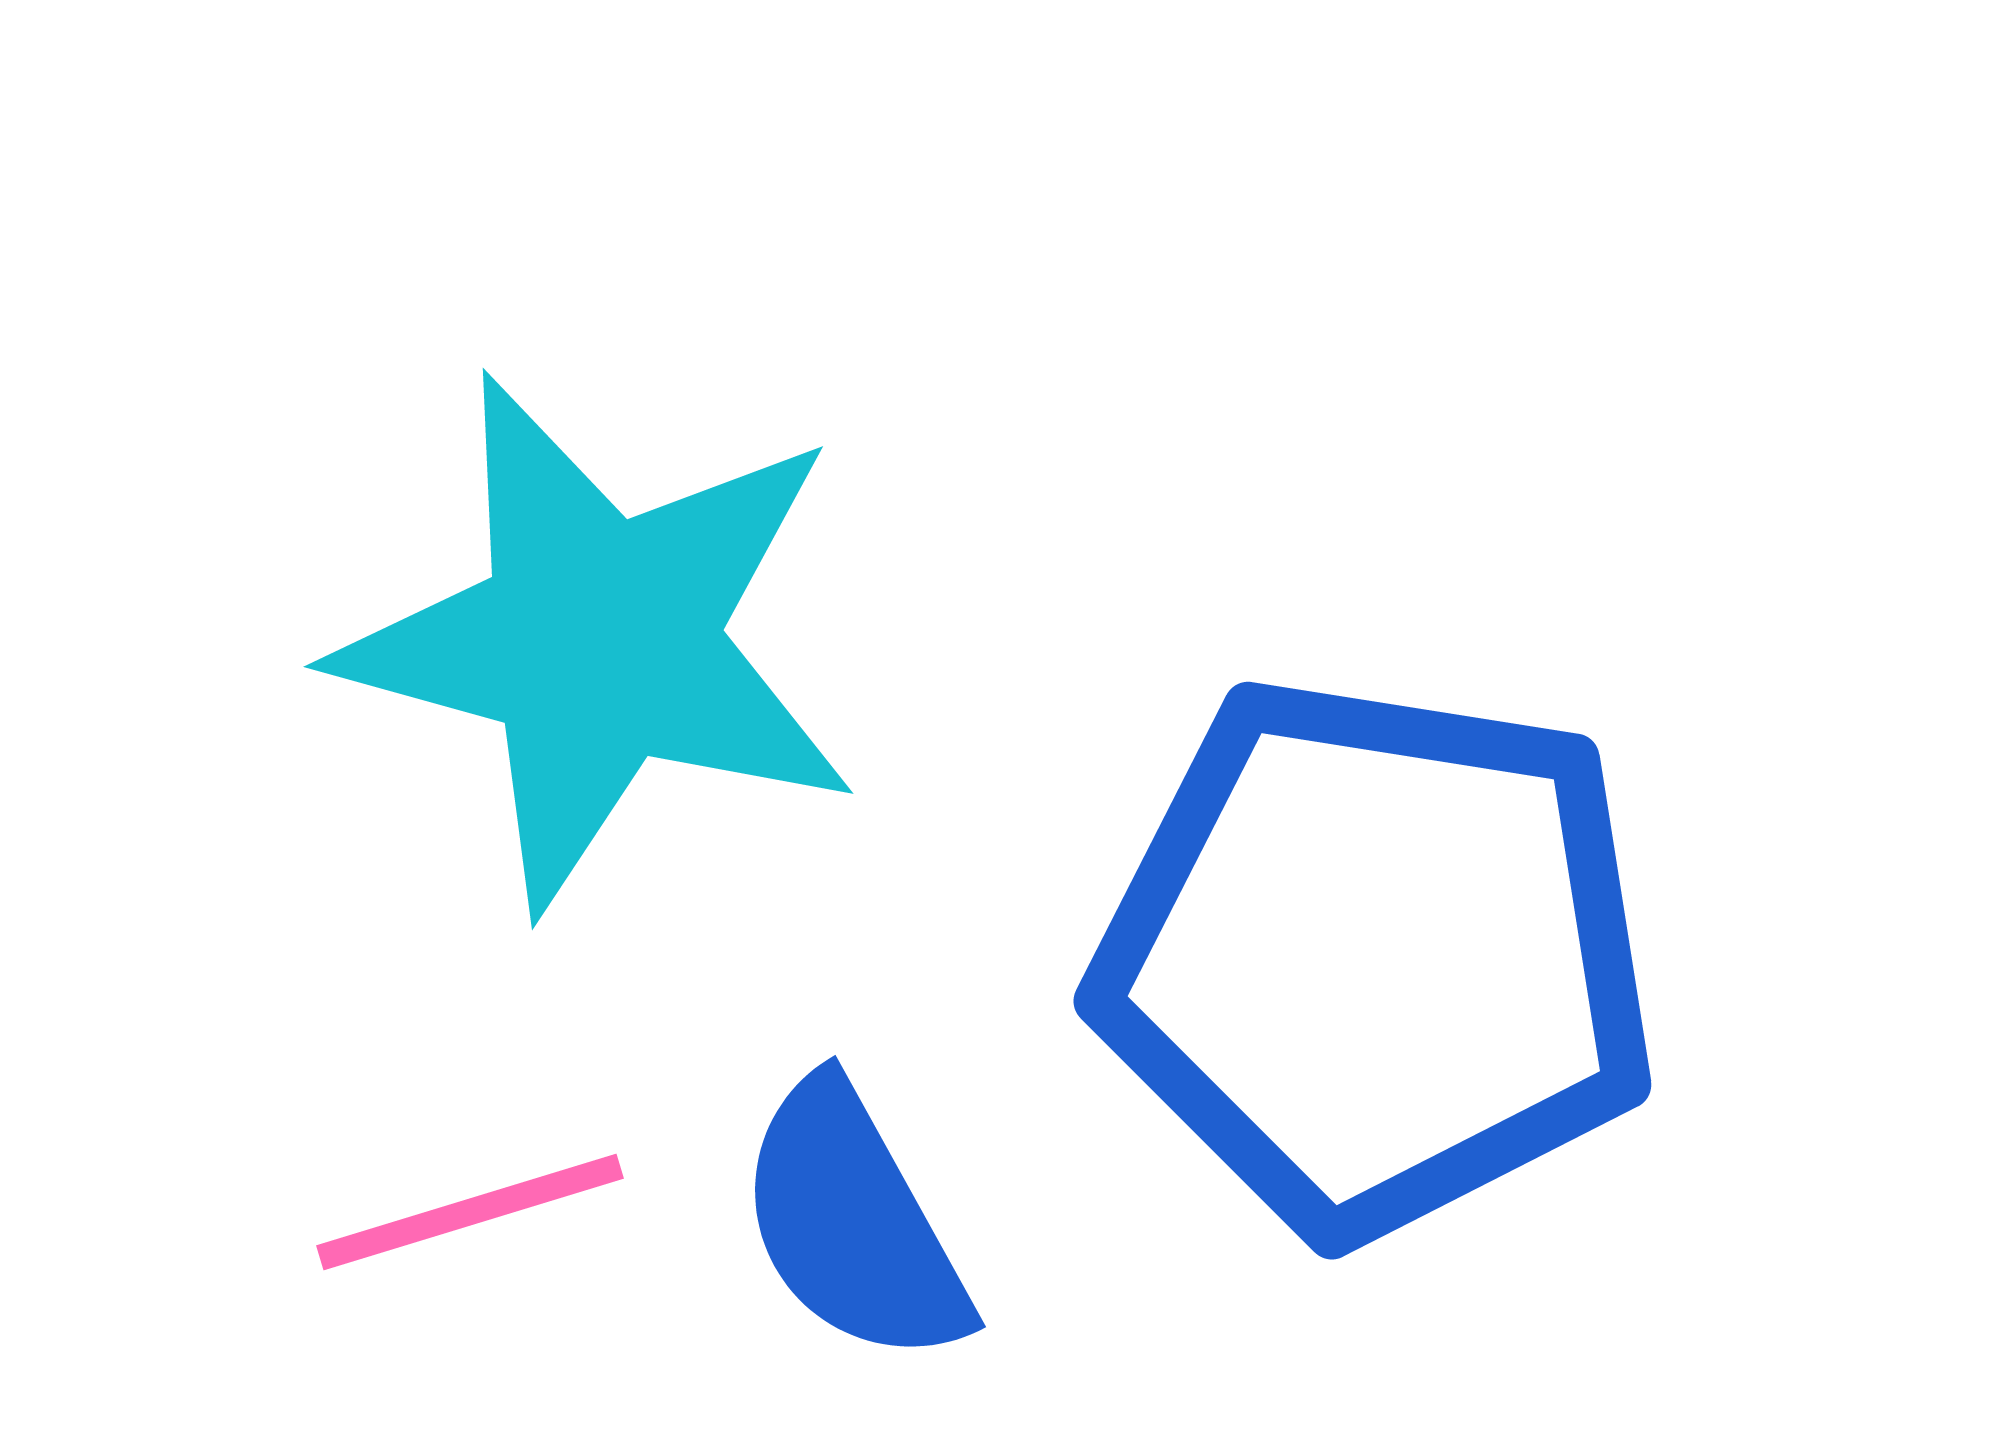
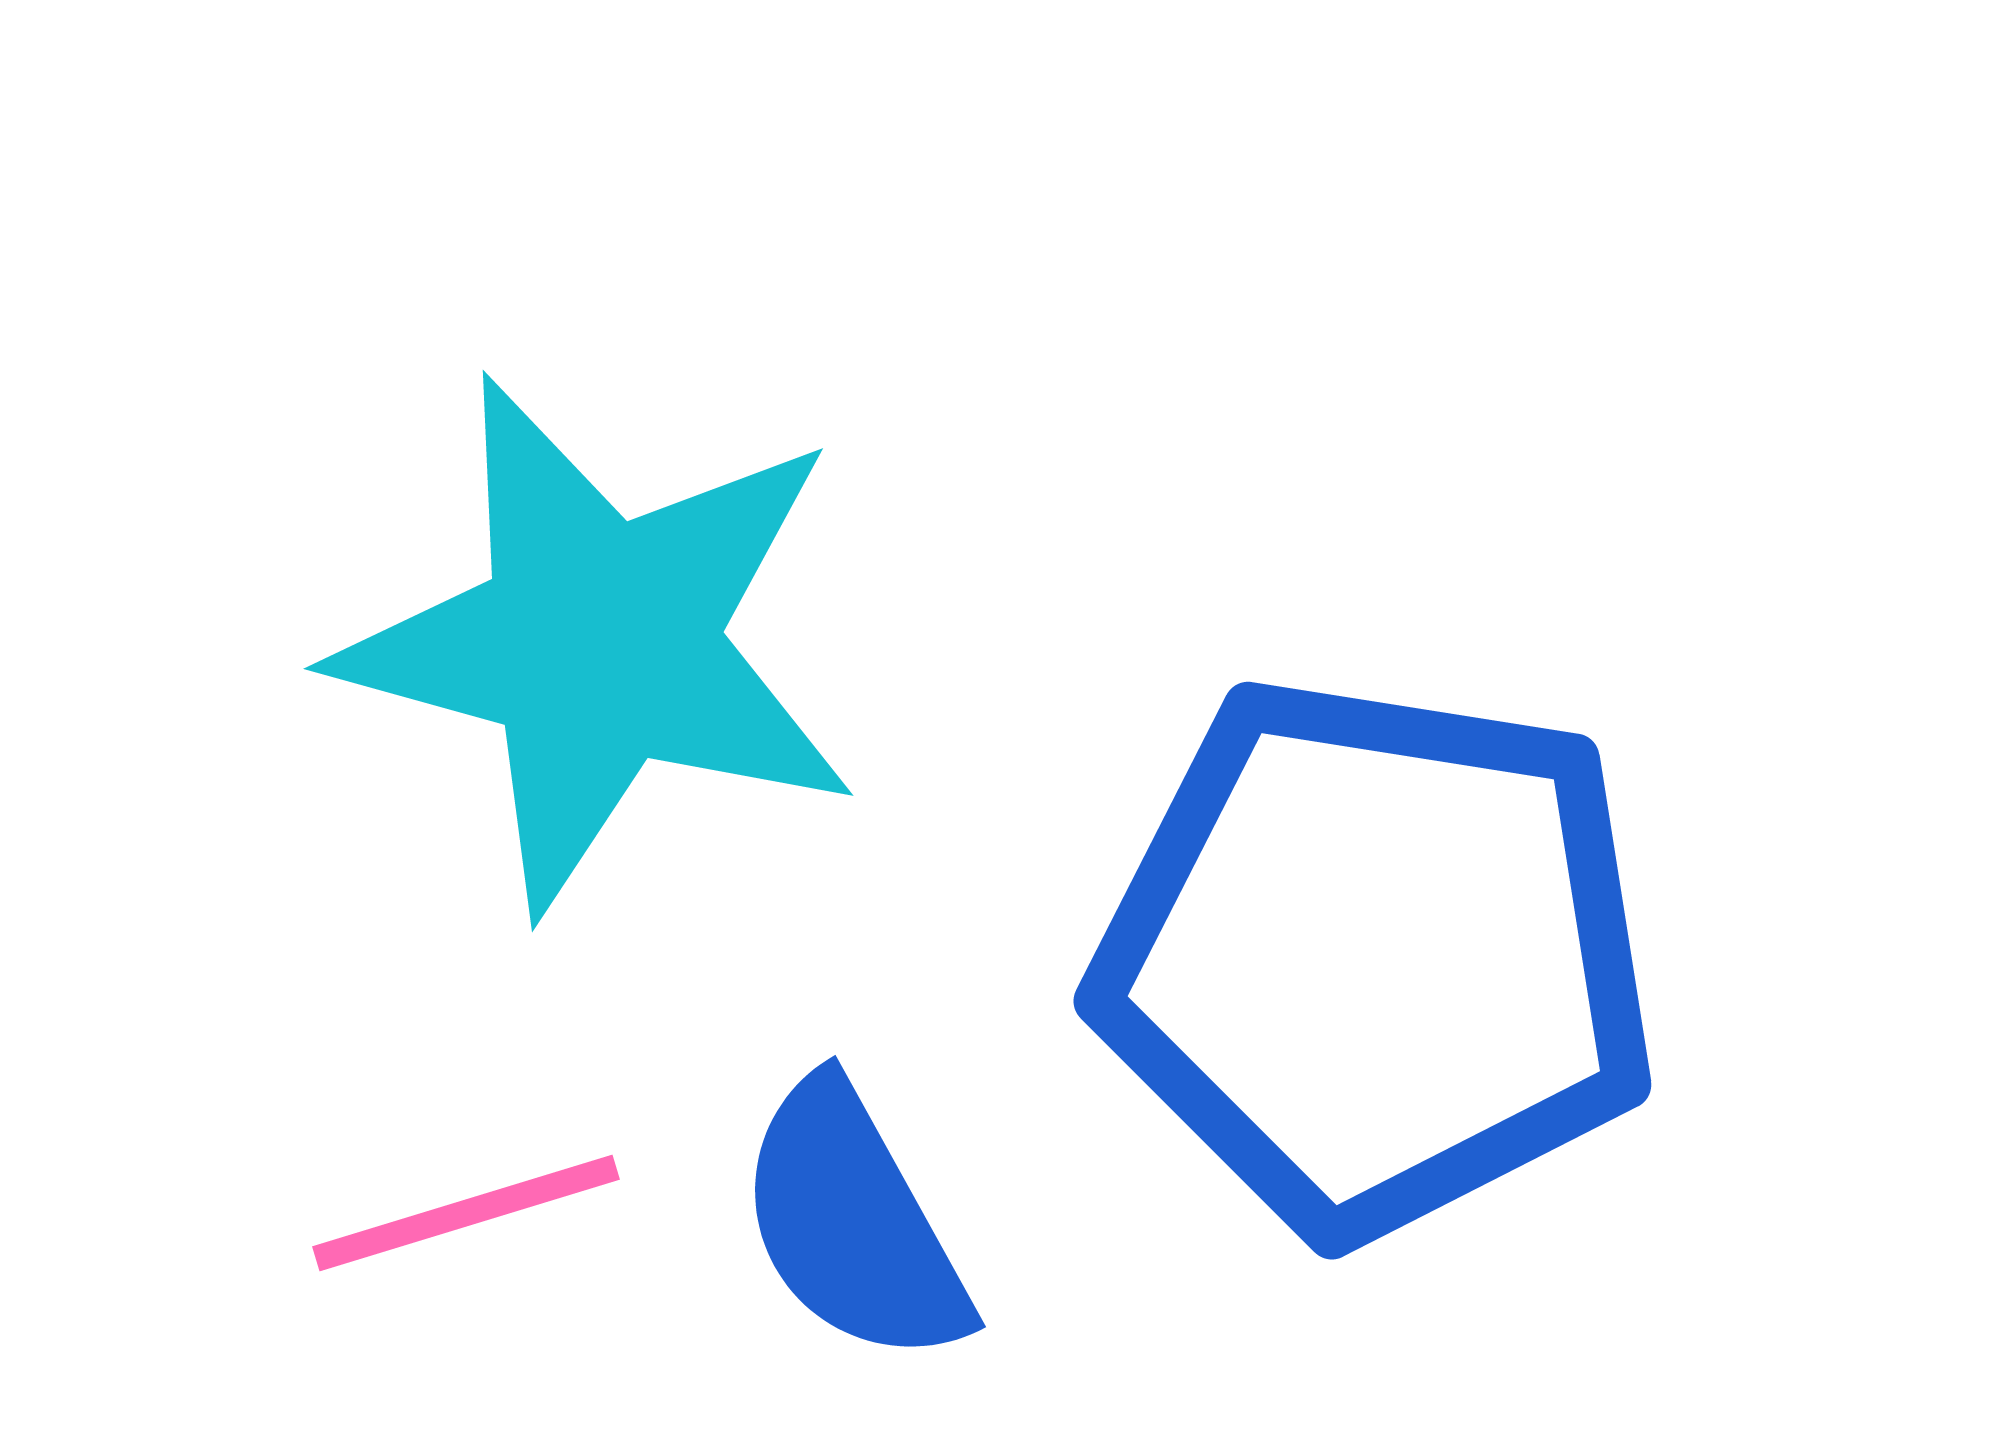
cyan star: moved 2 px down
pink line: moved 4 px left, 1 px down
